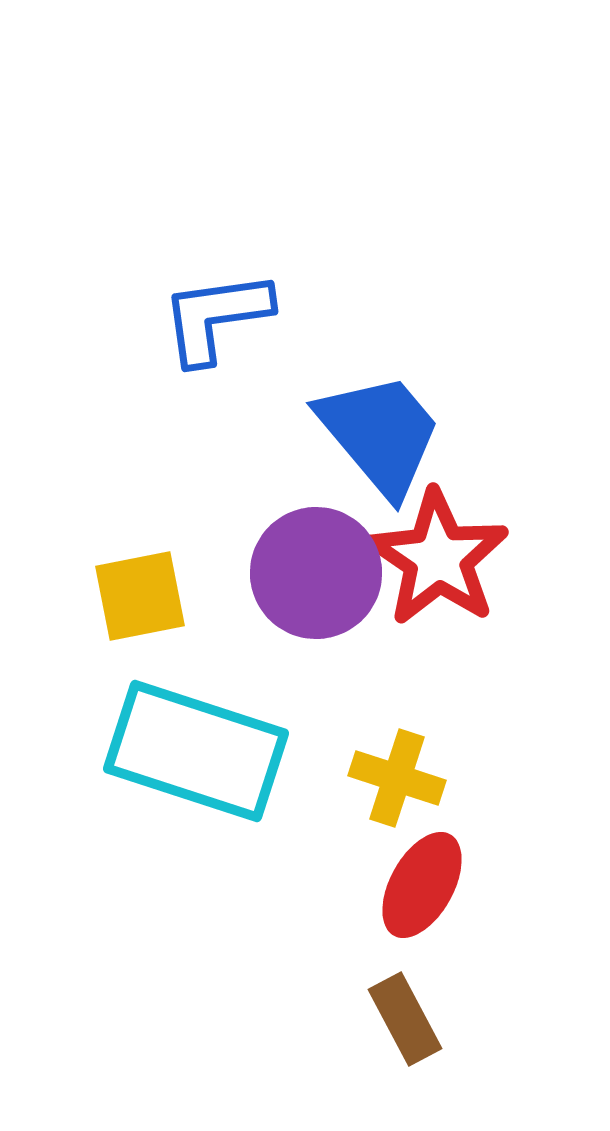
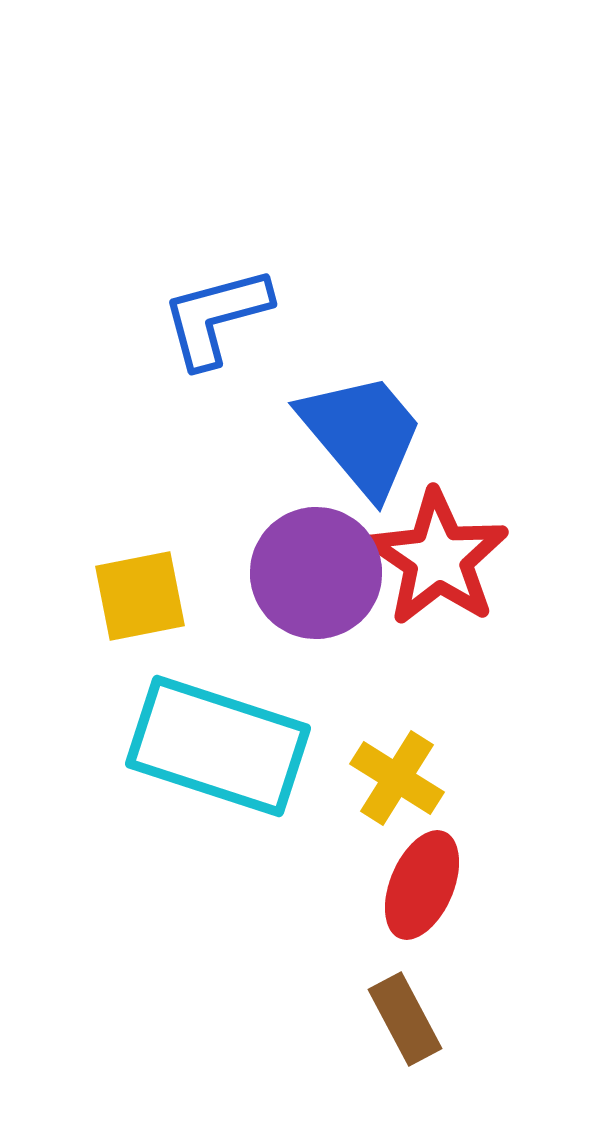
blue L-shape: rotated 7 degrees counterclockwise
blue trapezoid: moved 18 px left
cyan rectangle: moved 22 px right, 5 px up
yellow cross: rotated 14 degrees clockwise
red ellipse: rotated 6 degrees counterclockwise
